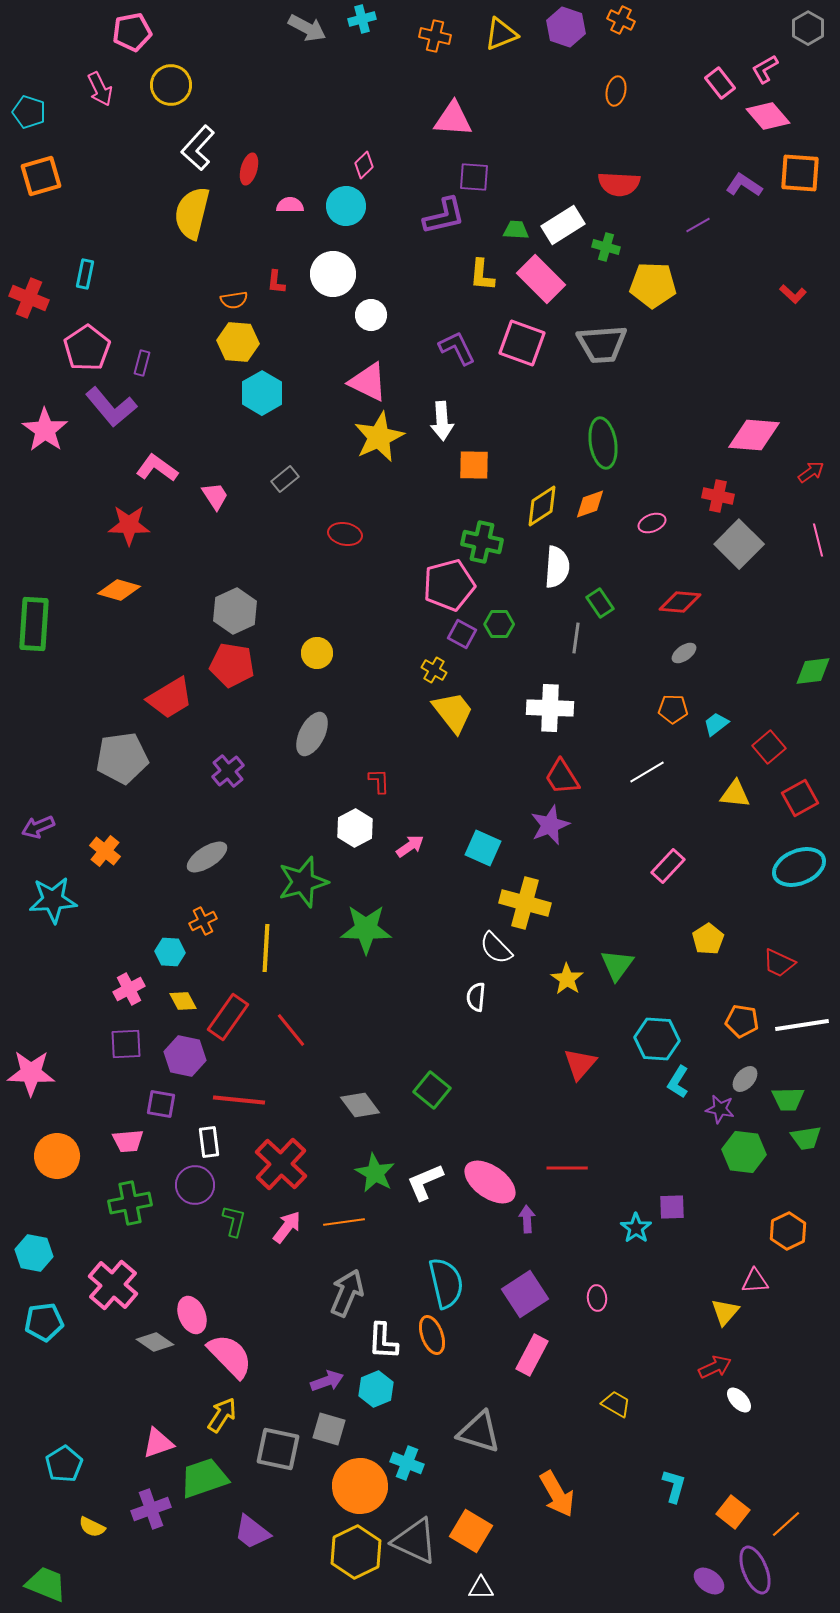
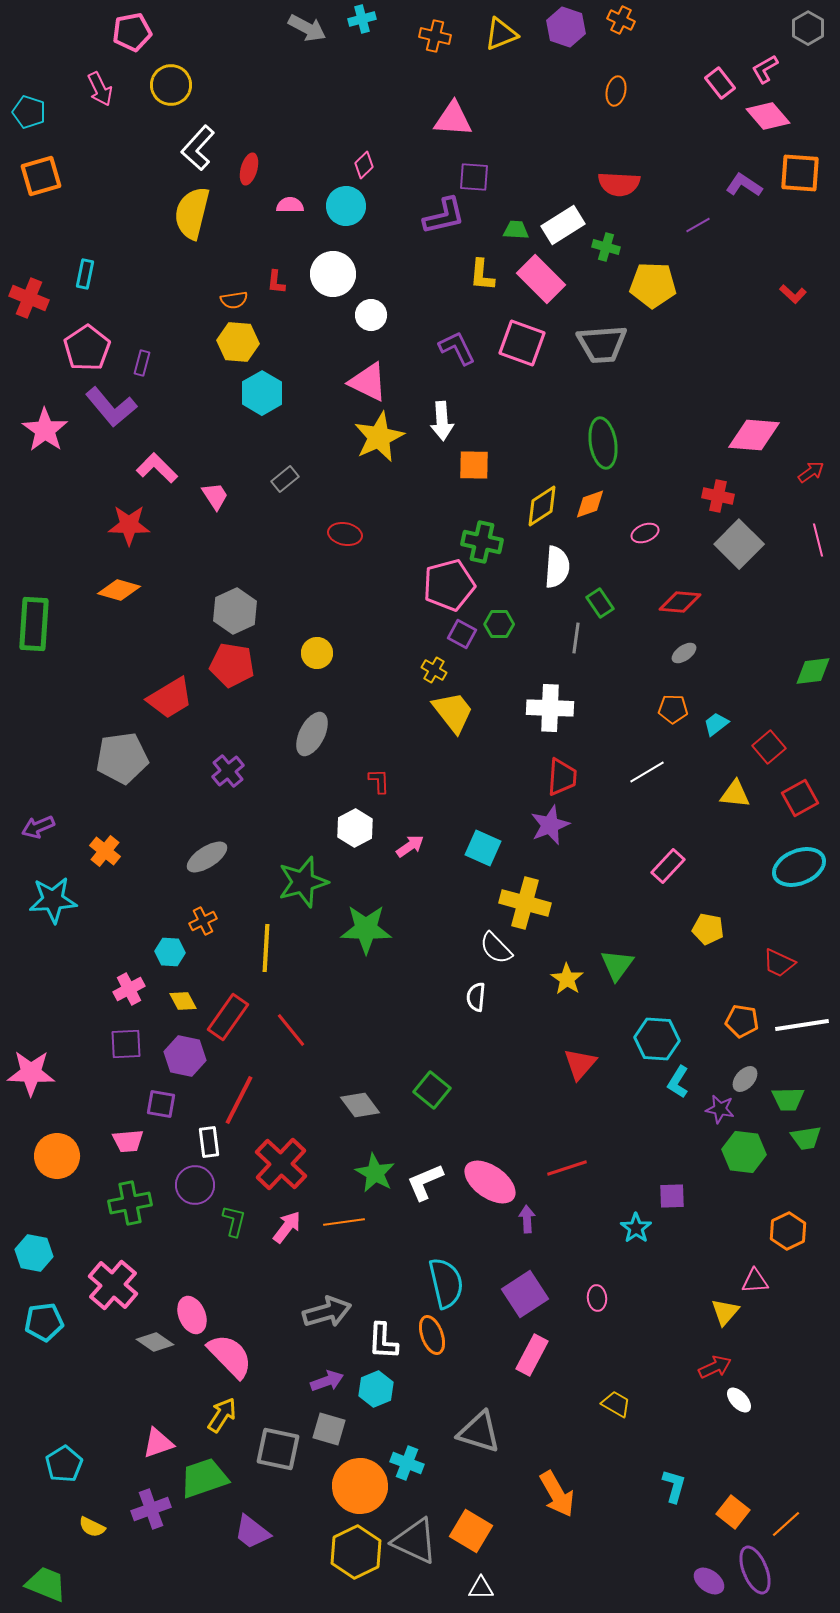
pink L-shape at (157, 468): rotated 9 degrees clockwise
pink ellipse at (652, 523): moved 7 px left, 10 px down
red trapezoid at (562, 777): rotated 144 degrees counterclockwise
yellow pentagon at (708, 939): moved 10 px up; rotated 28 degrees counterclockwise
red line at (239, 1100): rotated 69 degrees counterclockwise
red line at (567, 1168): rotated 18 degrees counterclockwise
purple square at (672, 1207): moved 11 px up
gray arrow at (347, 1293): moved 20 px left, 19 px down; rotated 51 degrees clockwise
